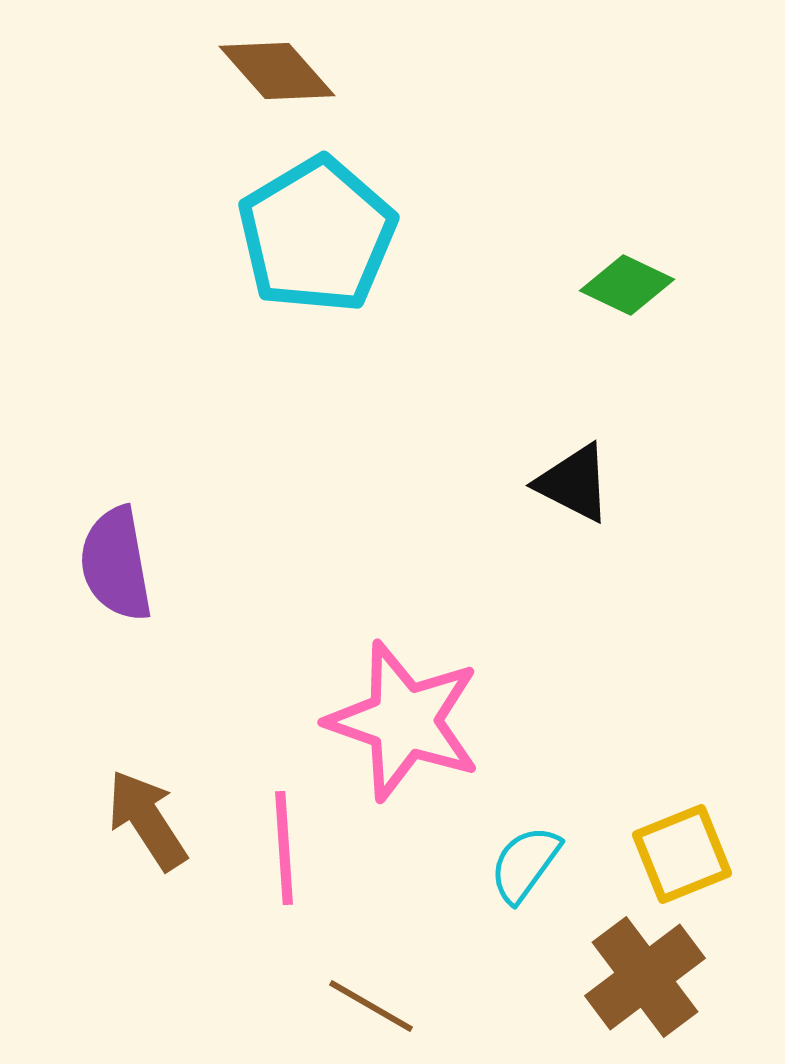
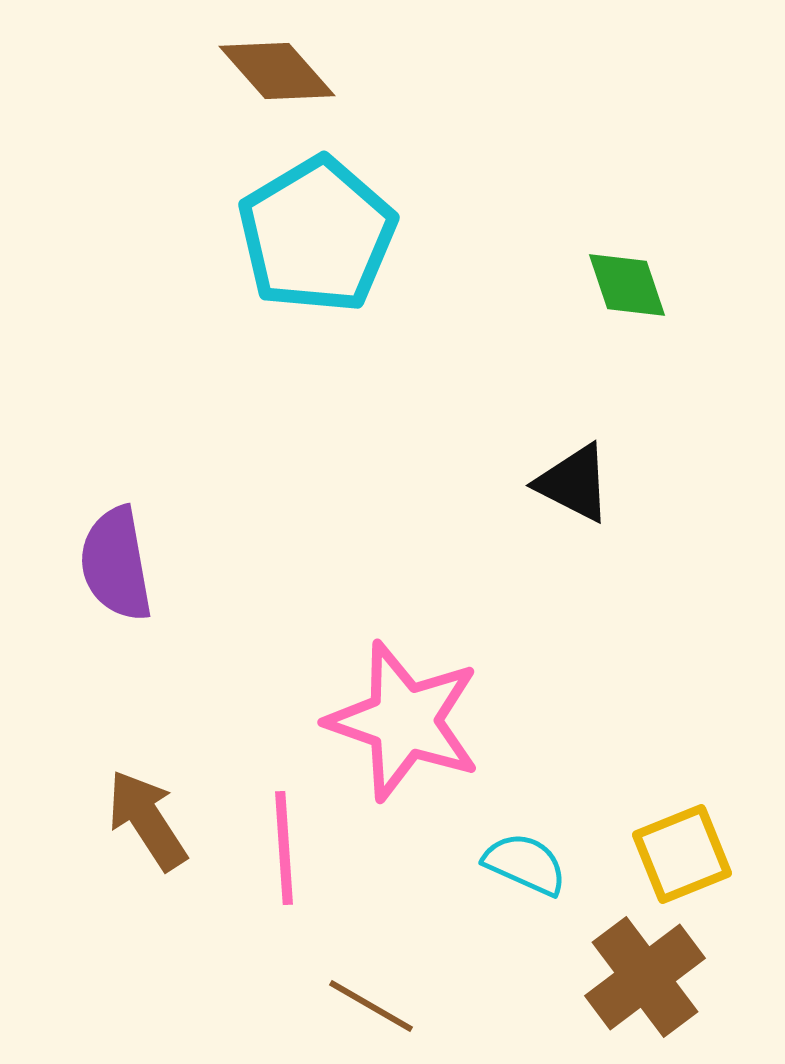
green diamond: rotated 46 degrees clockwise
cyan semicircle: rotated 78 degrees clockwise
